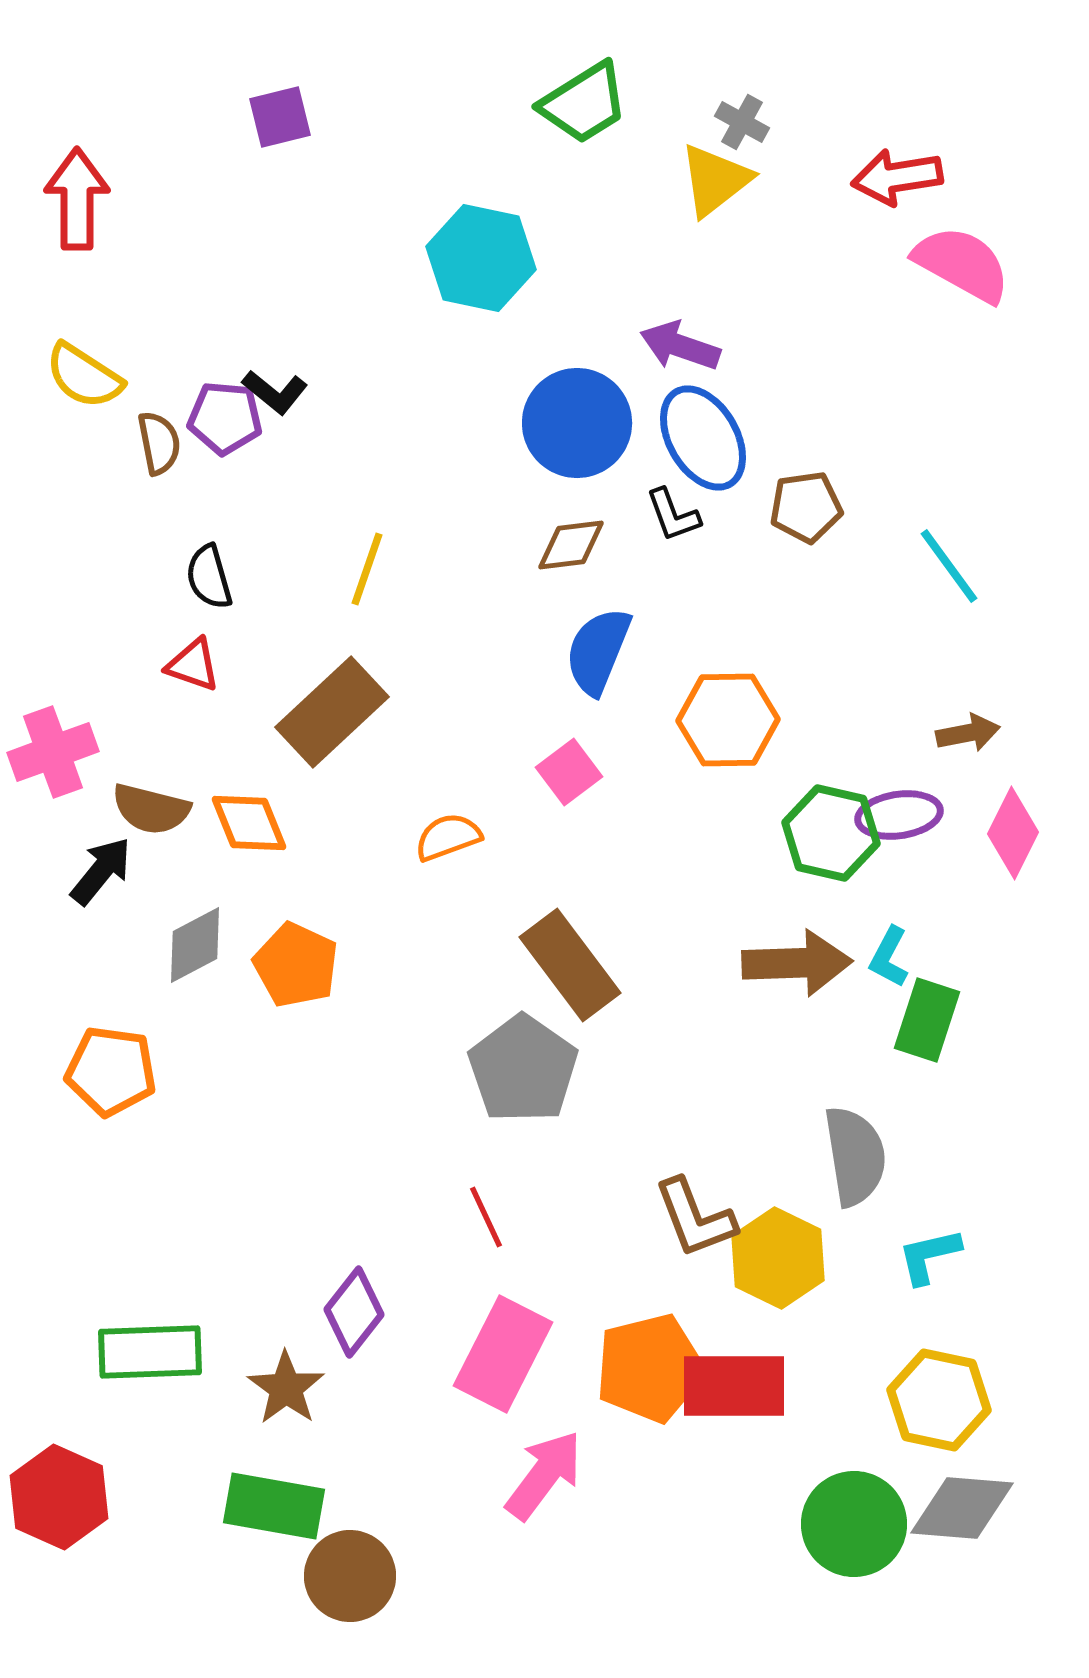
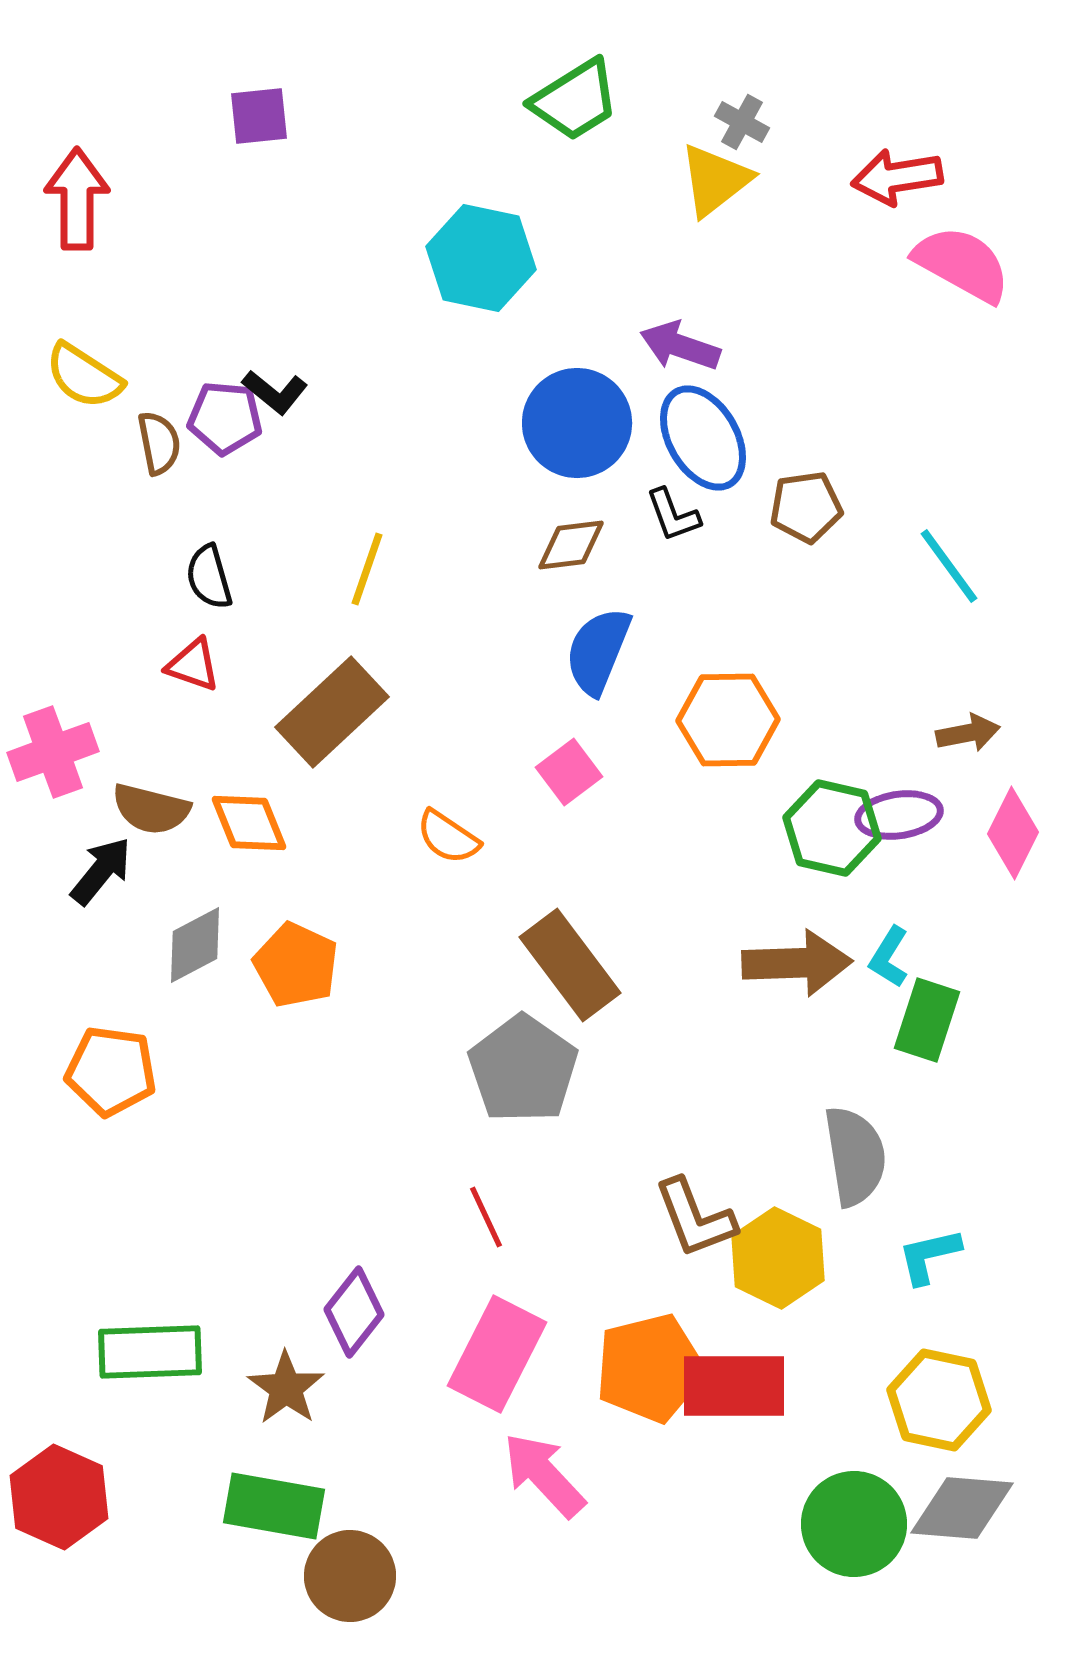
green trapezoid at (584, 103): moved 9 px left, 3 px up
purple square at (280, 117): moved 21 px left, 1 px up; rotated 8 degrees clockwise
green hexagon at (831, 833): moved 1 px right, 5 px up
orange semicircle at (448, 837): rotated 126 degrees counterclockwise
cyan L-shape at (889, 957): rotated 4 degrees clockwise
pink rectangle at (503, 1354): moved 6 px left
pink arrow at (544, 1475): rotated 80 degrees counterclockwise
